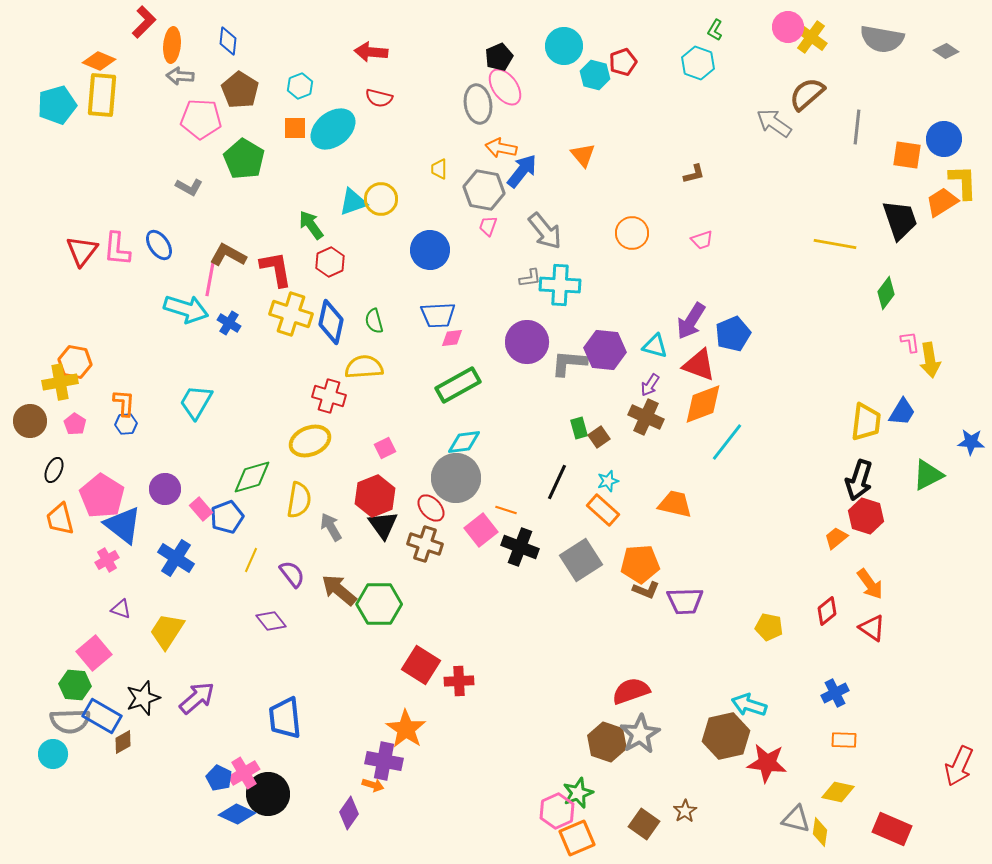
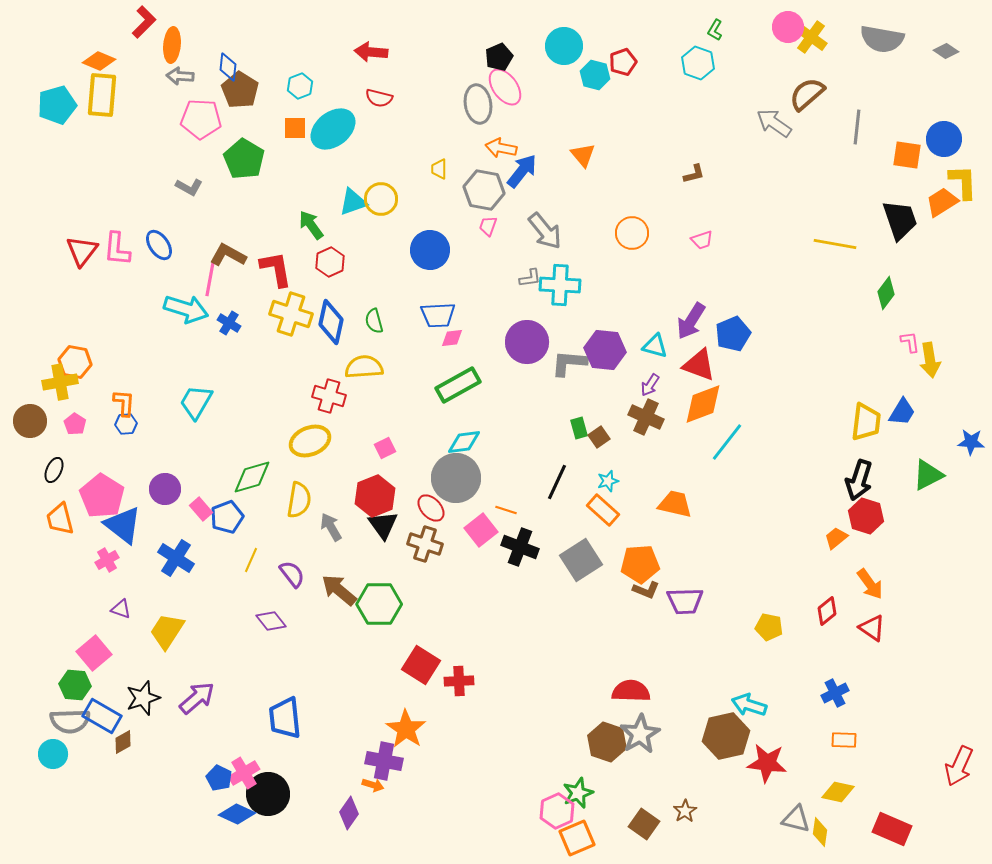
blue diamond at (228, 41): moved 26 px down
red semicircle at (631, 691): rotated 21 degrees clockwise
